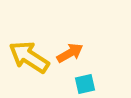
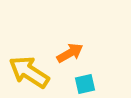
yellow arrow: moved 15 px down
